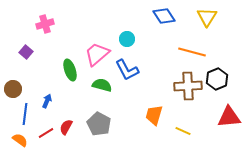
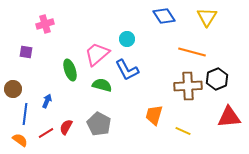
purple square: rotated 32 degrees counterclockwise
